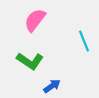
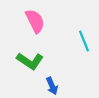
pink semicircle: moved 1 px down; rotated 115 degrees clockwise
blue arrow: rotated 102 degrees clockwise
